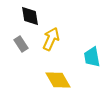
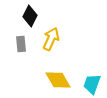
black diamond: rotated 35 degrees clockwise
gray rectangle: rotated 28 degrees clockwise
cyan trapezoid: moved 27 px down; rotated 30 degrees clockwise
